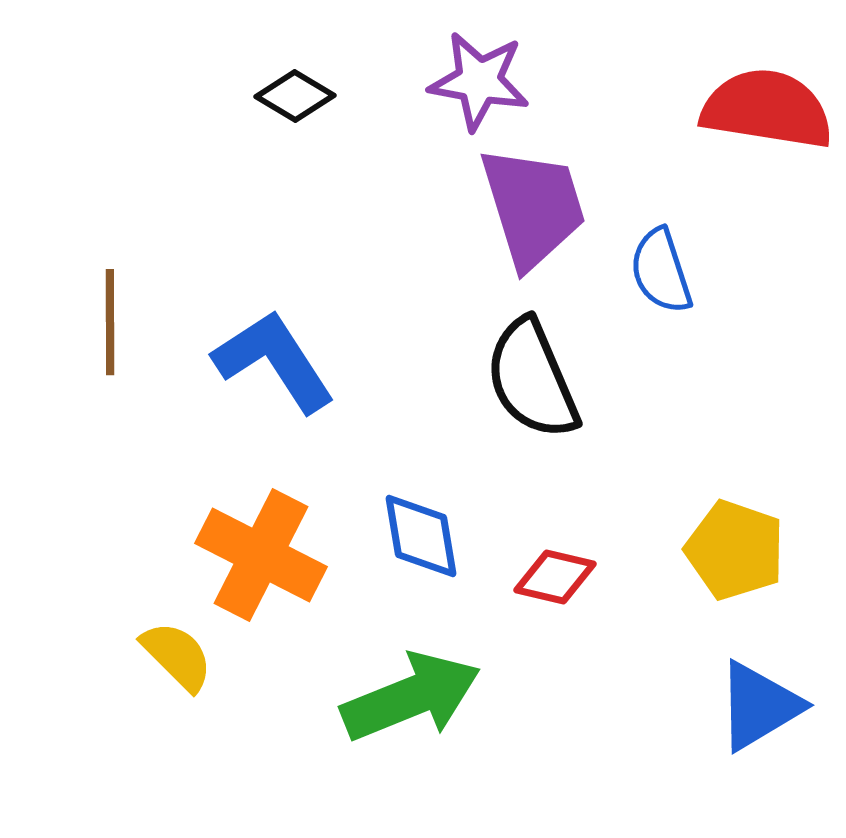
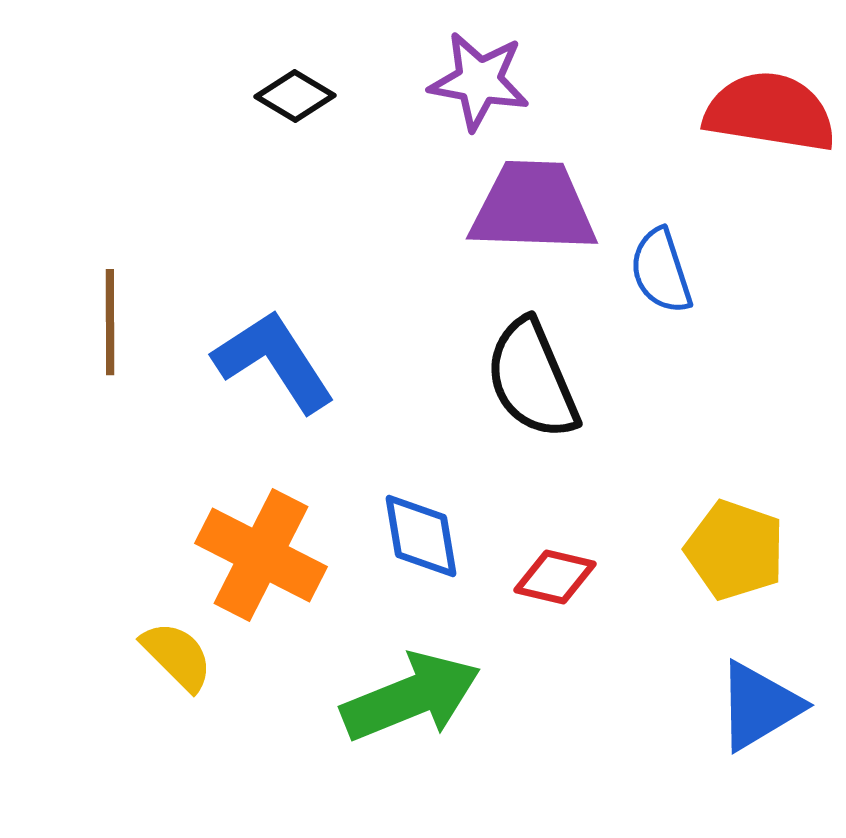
red semicircle: moved 3 px right, 3 px down
purple trapezoid: rotated 71 degrees counterclockwise
